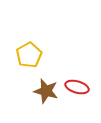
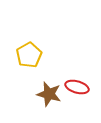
brown star: moved 3 px right, 3 px down
